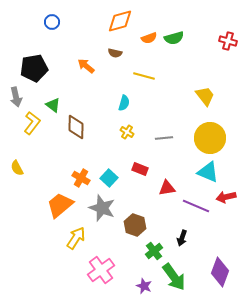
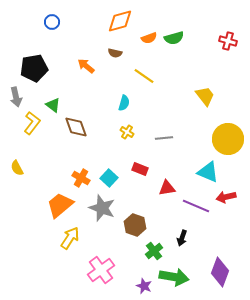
yellow line: rotated 20 degrees clockwise
brown diamond: rotated 20 degrees counterclockwise
yellow circle: moved 18 px right, 1 px down
yellow arrow: moved 6 px left
green arrow: rotated 44 degrees counterclockwise
